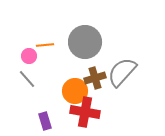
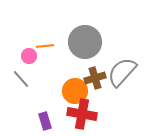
orange line: moved 1 px down
gray line: moved 6 px left
red cross: moved 3 px left, 2 px down
